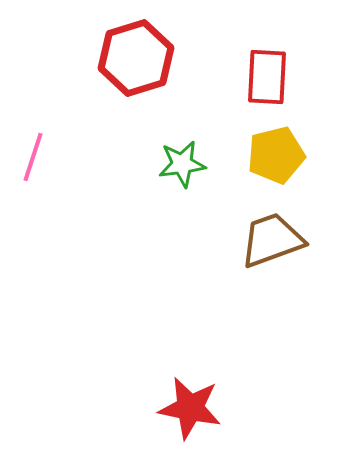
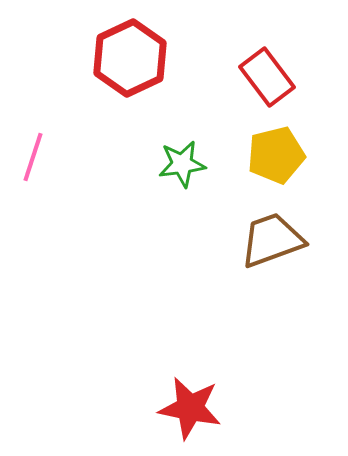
red hexagon: moved 6 px left; rotated 8 degrees counterclockwise
red rectangle: rotated 40 degrees counterclockwise
